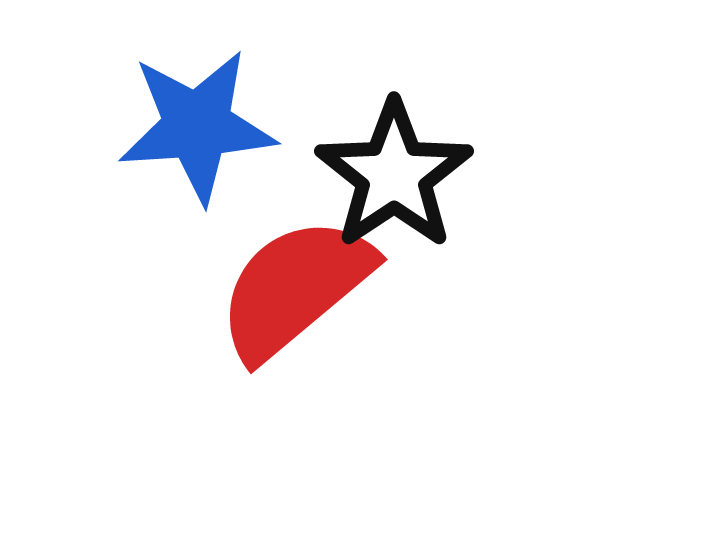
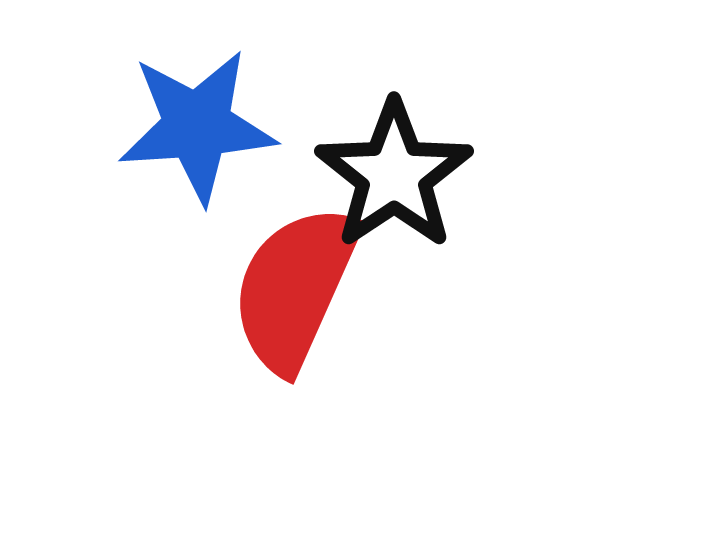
red semicircle: rotated 26 degrees counterclockwise
